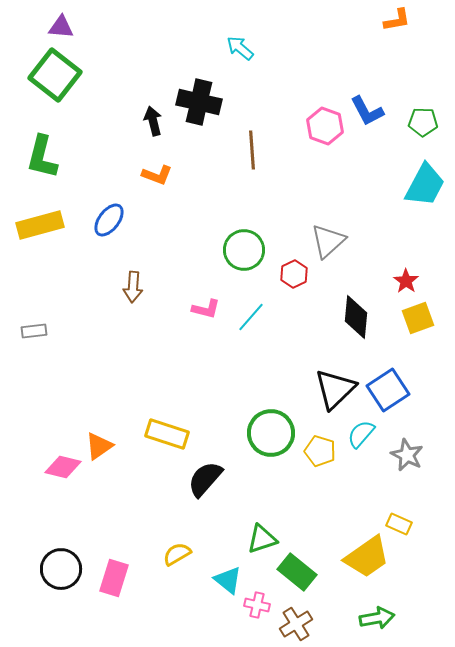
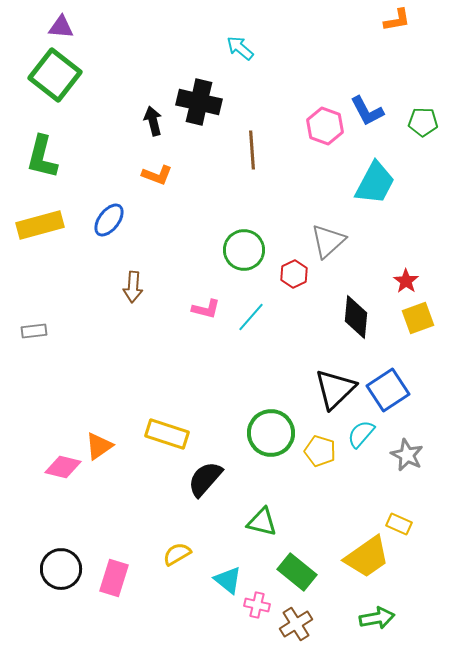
cyan trapezoid at (425, 185): moved 50 px left, 2 px up
green triangle at (262, 539): moved 17 px up; rotated 32 degrees clockwise
